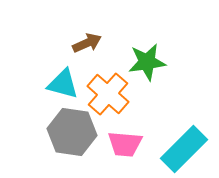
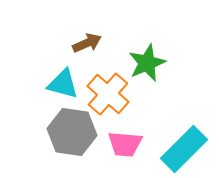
green star: moved 1 px down; rotated 15 degrees counterclockwise
